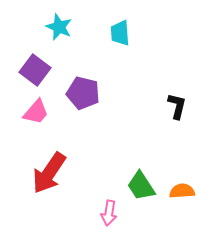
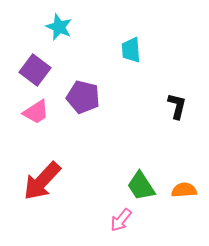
cyan trapezoid: moved 11 px right, 17 px down
purple pentagon: moved 4 px down
pink trapezoid: rotated 16 degrees clockwise
red arrow: moved 7 px left, 8 px down; rotated 9 degrees clockwise
orange semicircle: moved 2 px right, 1 px up
pink arrow: moved 12 px right, 7 px down; rotated 30 degrees clockwise
